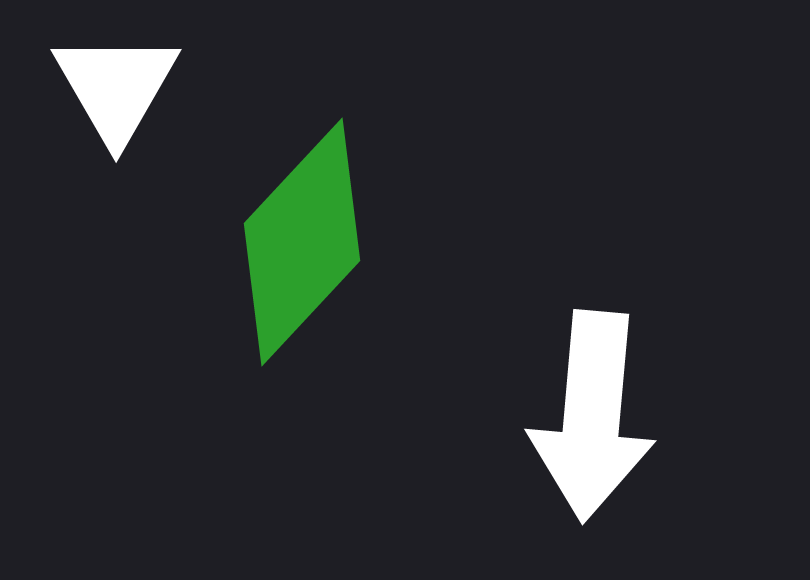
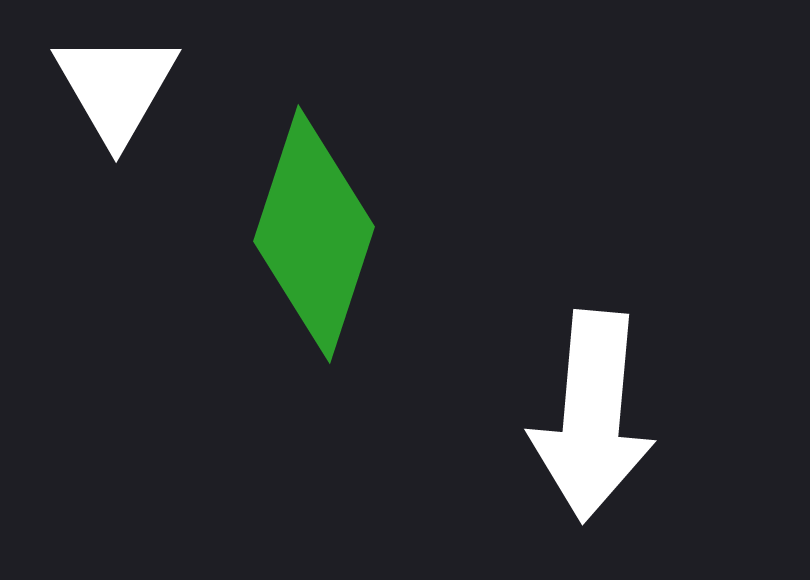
green diamond: moved 12 px right, 8 px up; rotated 25 degrees counterclockwise
